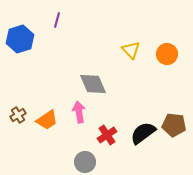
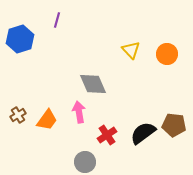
orange trapezoid: rotated 20 degrees counterclockwise
